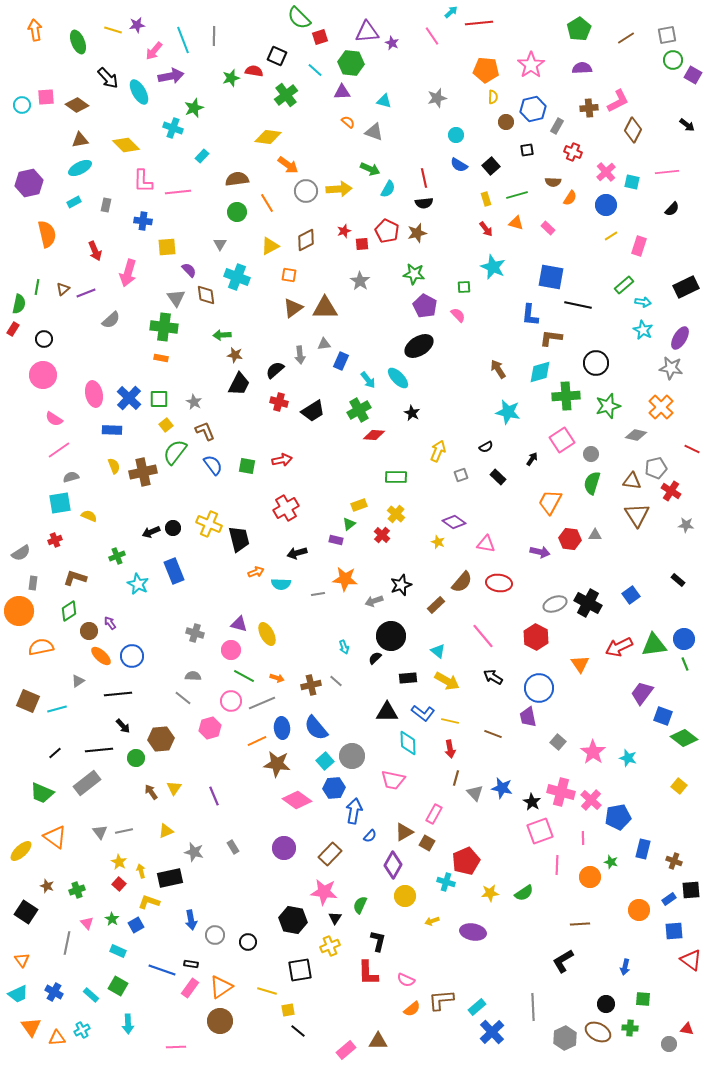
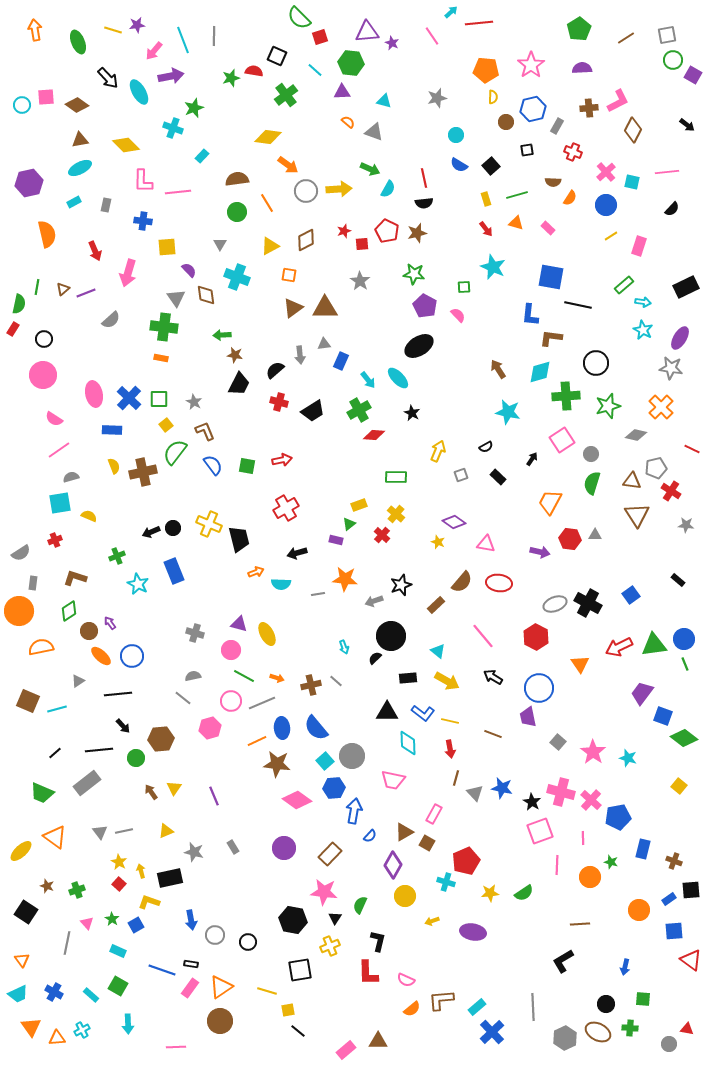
gray semicircle at (193, 676): rotated 14 degrees counterclockwise
